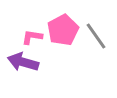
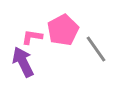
gray line: moved 13 px down
purple arrow: rotated 48 degrees clockwise
